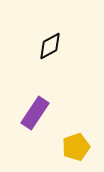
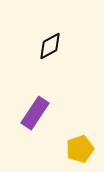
yellow pentagon: moved 4 px right, 2 px down
